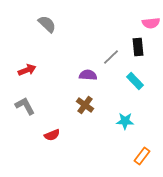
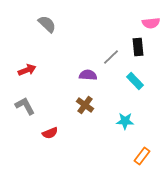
red semicircle: moved 2 px left, 2 px up
